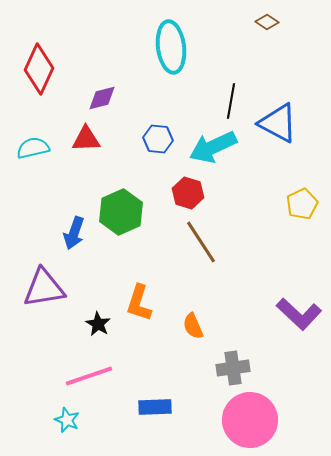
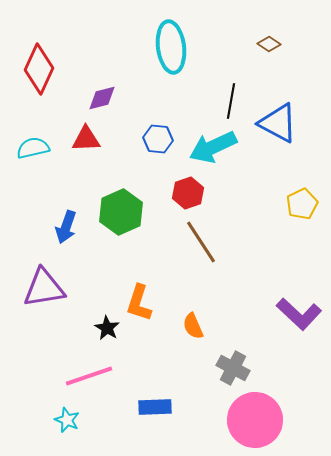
brown diamond: moved 2 px right, 22 px down
red hexagon: rotated 24 degrees clockwise
blue arrow: moved 8 px left, 6 px up
black star: moved 9 px right, 4 px down
gray cross: rotated 36 degrees clockwise
pink circle: moved 5 px right
